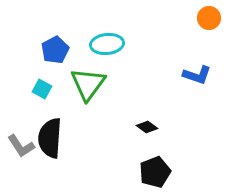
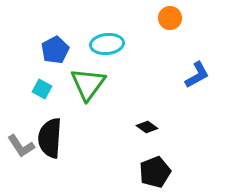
orange circle: moved 39 px left
blue L-shape: rotated 48 degrees counterclockwise
